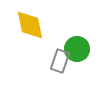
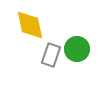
gray rectangle: moved 9 px left, 6 px up
